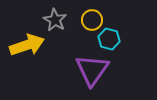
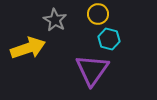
yellow circle: moved 6 px right, 6 px up
yellow arrow: moved 1 px right, 3 px down
